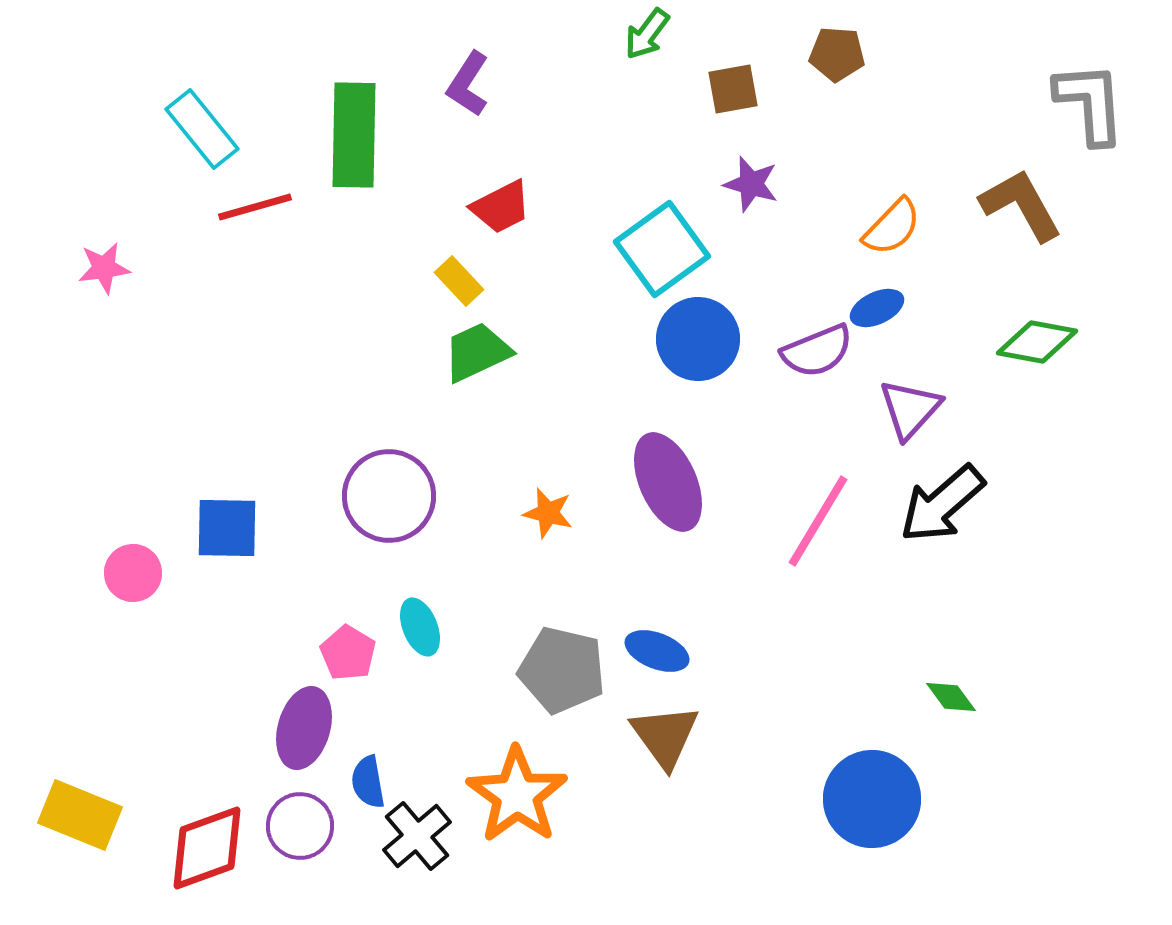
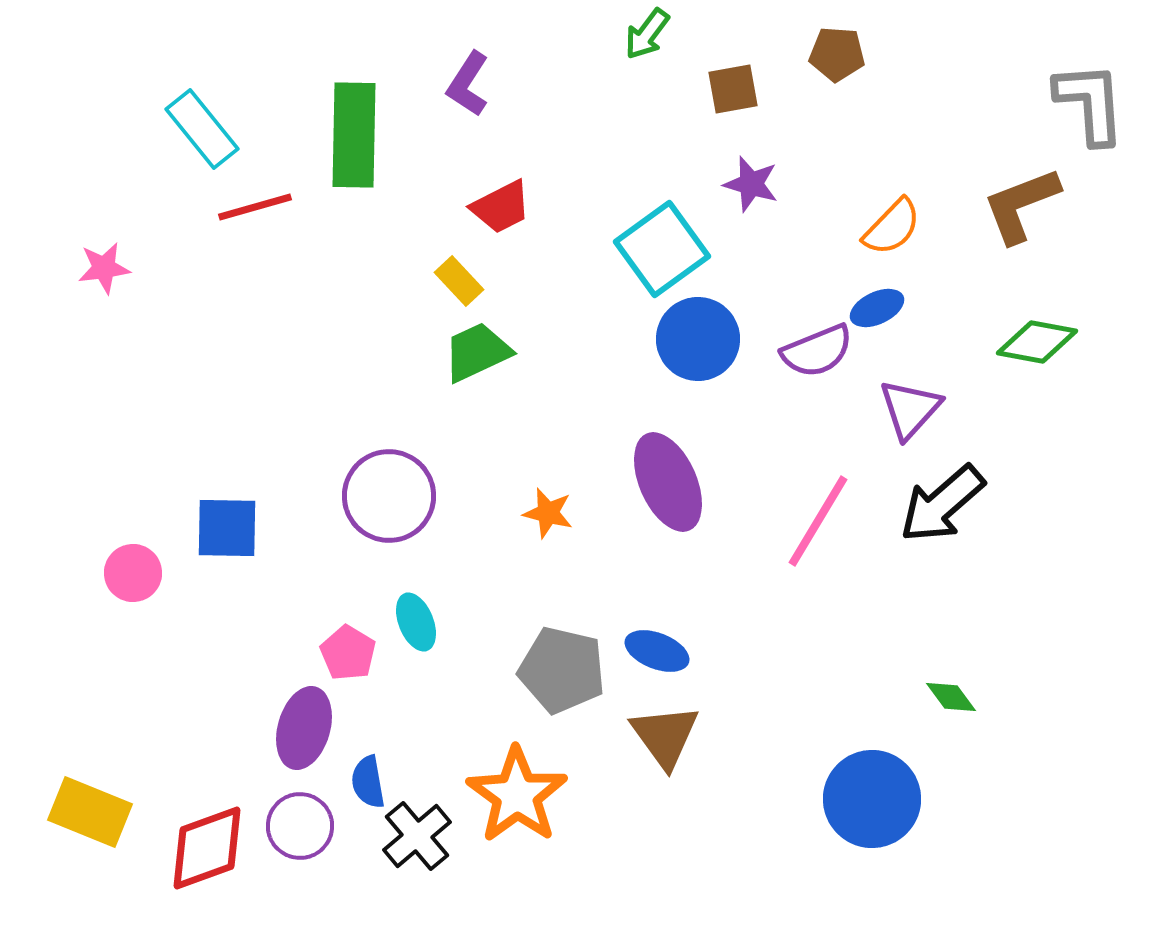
brown L-shape at (1021, 205): rotated 82 degrees counterclockwise
cyan ellipse at (420, 627): moved 4 px left, 5 px up
yellow rectangle at (80, 815): moved 10 px right, 3 px up
